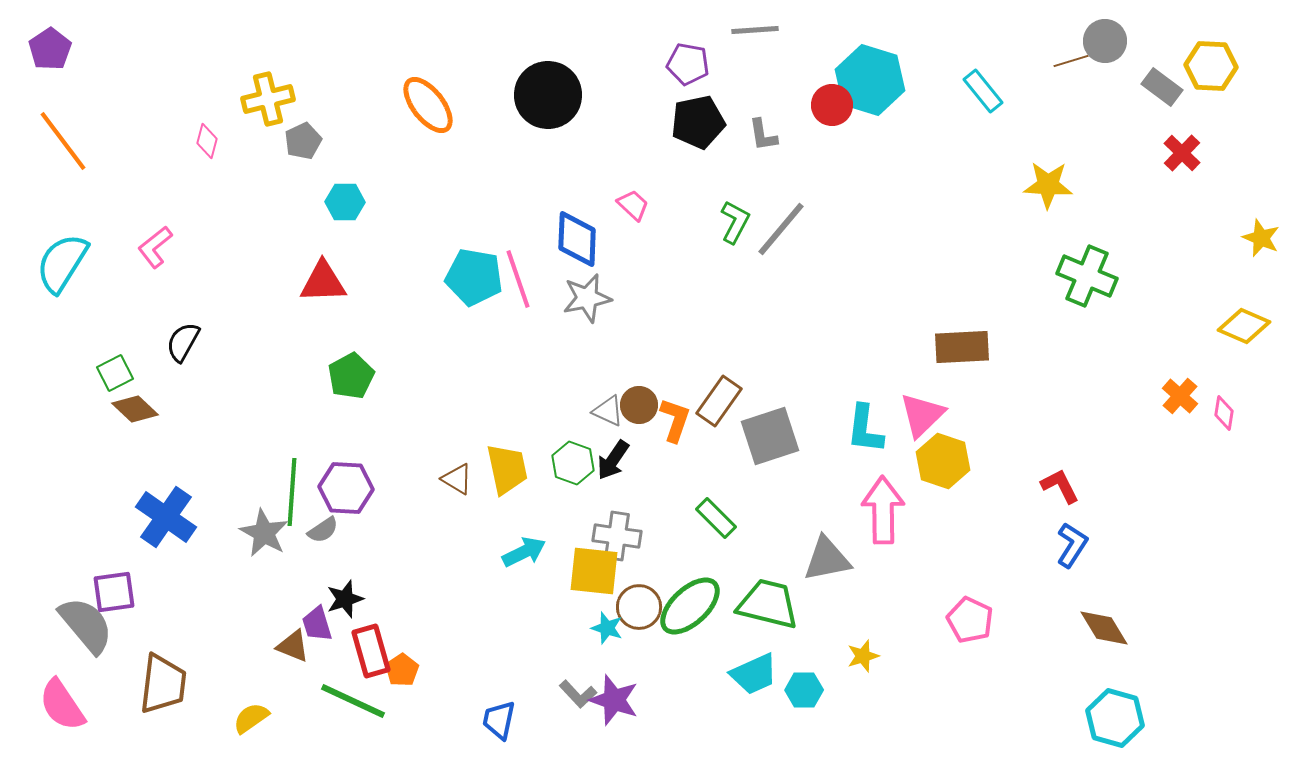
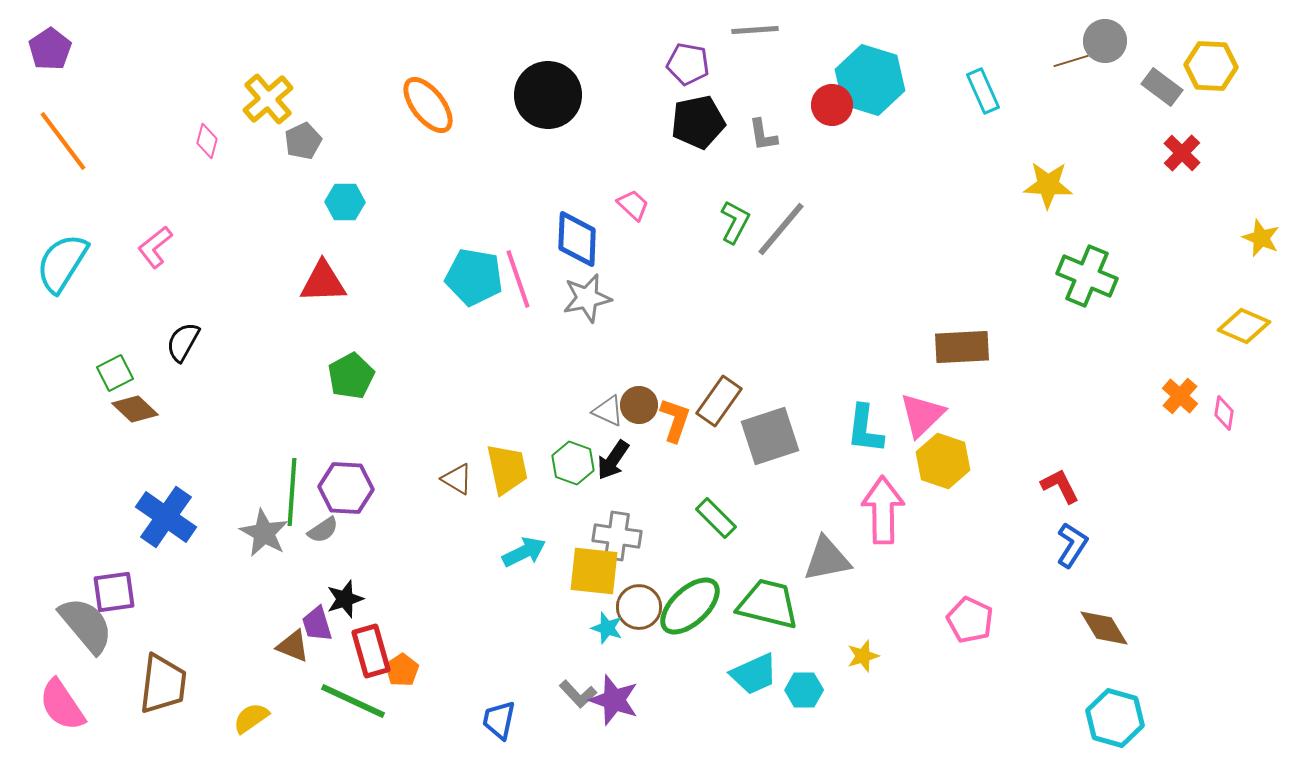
cyan rectangle at (983, 91): rotated 15 degrees clockwise
yellow cross at (268, 99): rotated 27 degrees counterclockwise
